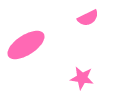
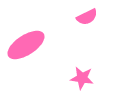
pink semicircle: moved 1 px left, 1 px up
